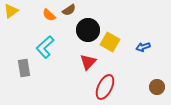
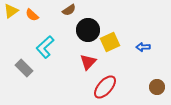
orange semicircle: moved 17 px left
yellow square: rotated 36 degrees clockwise
blue arrow: rotated 16 degrees clockwise
gray rectangle: rotated 36 degrees counterclockwise
red ellipse: rotated 15 degrees clockwise
